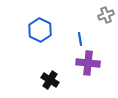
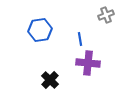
blue hexagon: rotated 25 degrees clockwise
black cross: rotated 12 degrees clockwise
